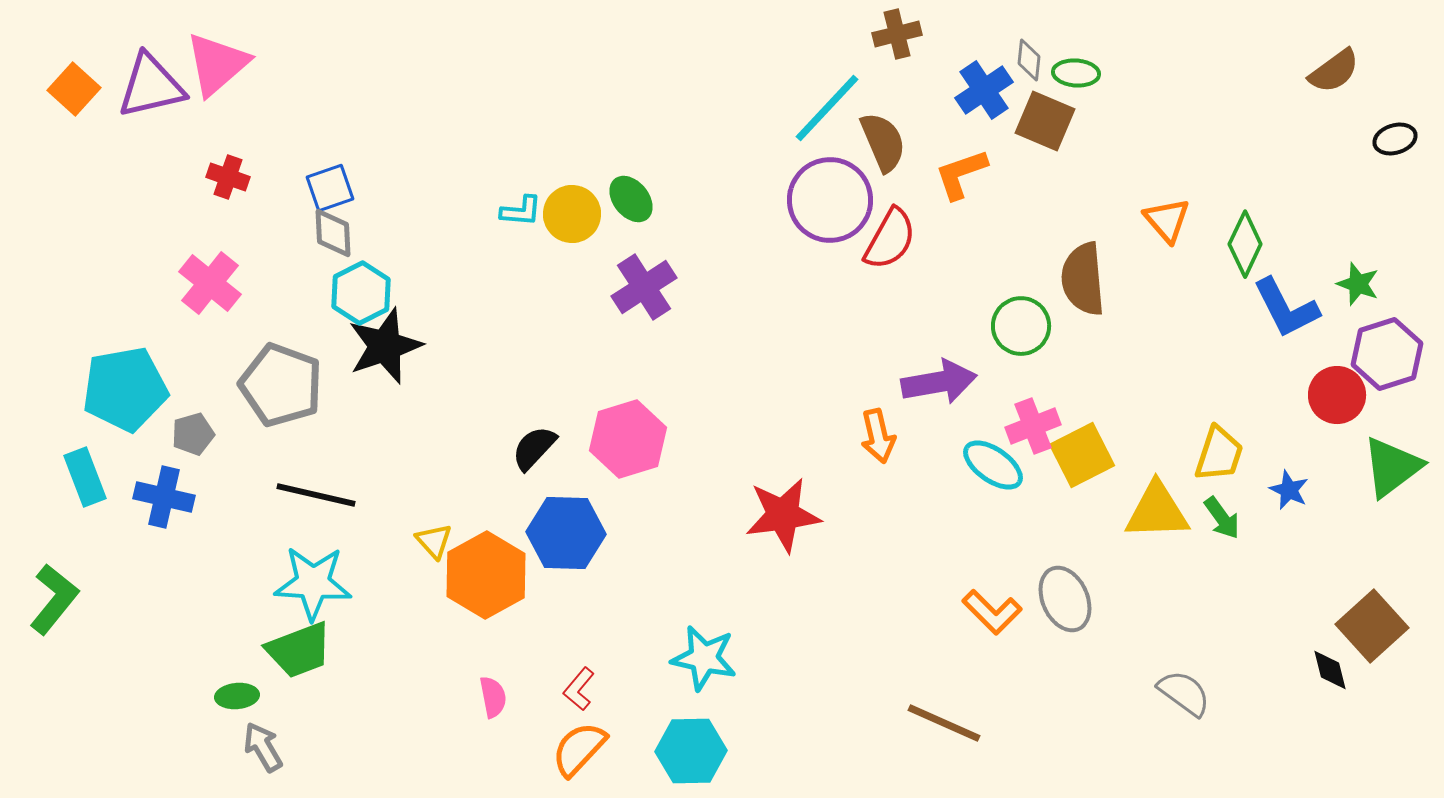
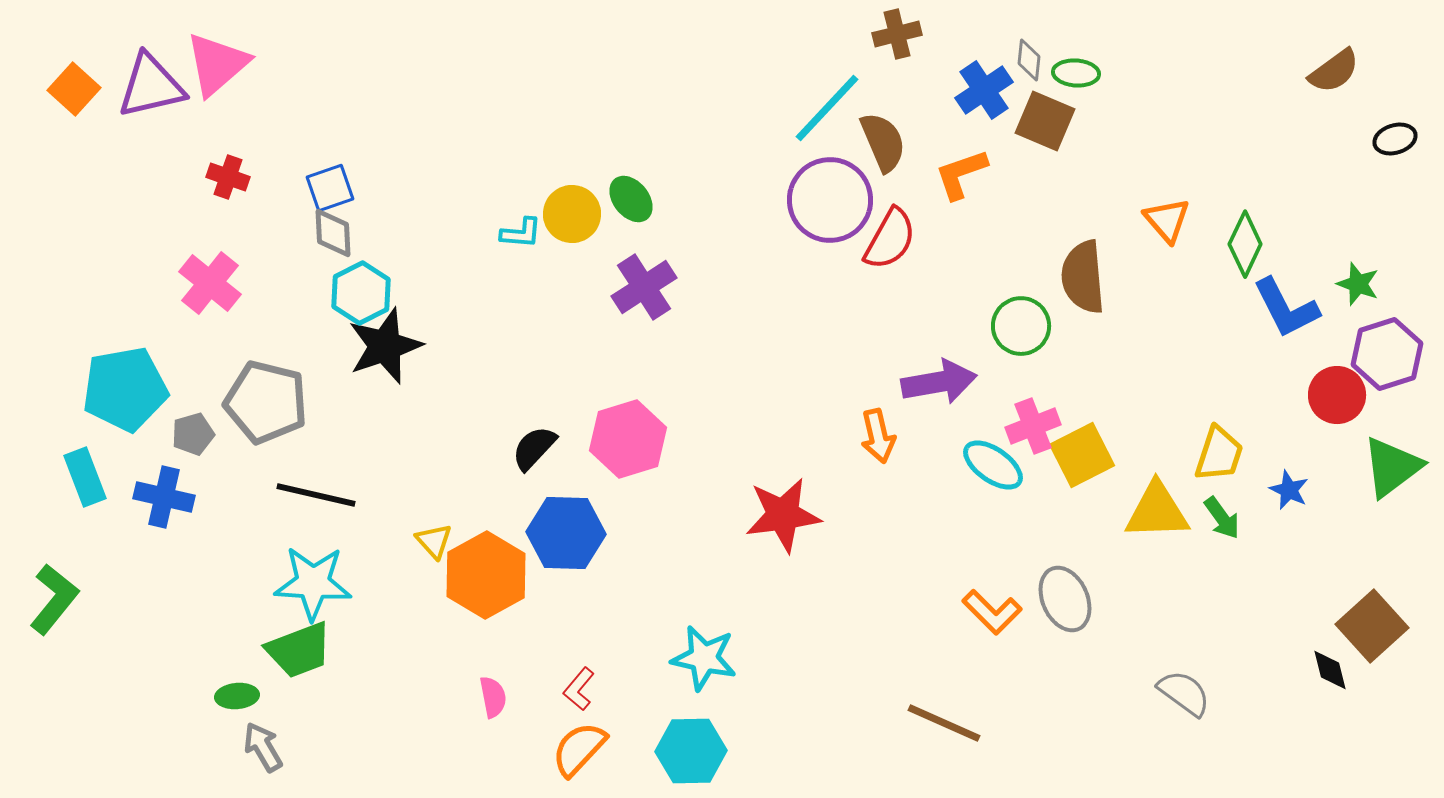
cyan L-shape at (521, 211): moved 22 px down
brown semicircle at (1083, 279): moved 2 px up
gray pentagon at (281, 385): moved 15 px left, 17 px down; rotated 6 degrees counterclockwise
